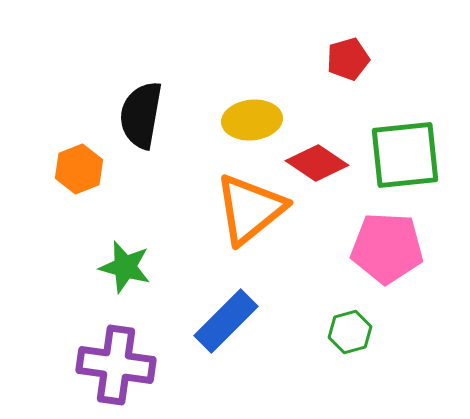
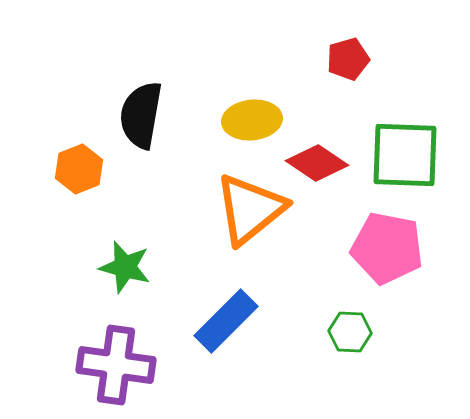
green square: rotated 8 degrees clockwise
pink pentagon: rotated 8 degrees clockwise
green hexagon: rotated 18 degrees clockwise
